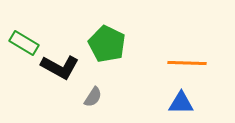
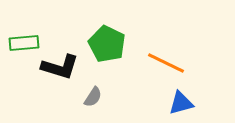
green rectangle: rotated 36 degrees counterclockwise
orange line: moved 21 px left; rotated 24 degrees clockwise
black L-shape: rotated 12 degrees counterclockwise
blue triangle: rotated 16 degrees counterclockwise
